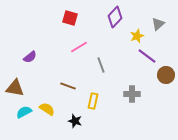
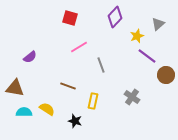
gray cross: moved 3 px down; rotated 35 degrees clockwise
cyan semicircle: rotated 28 degrees clockwise
